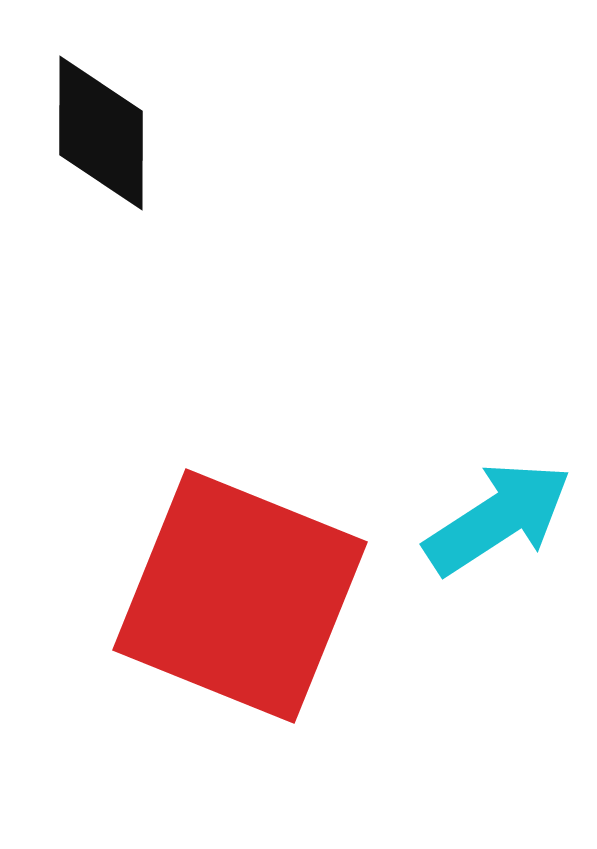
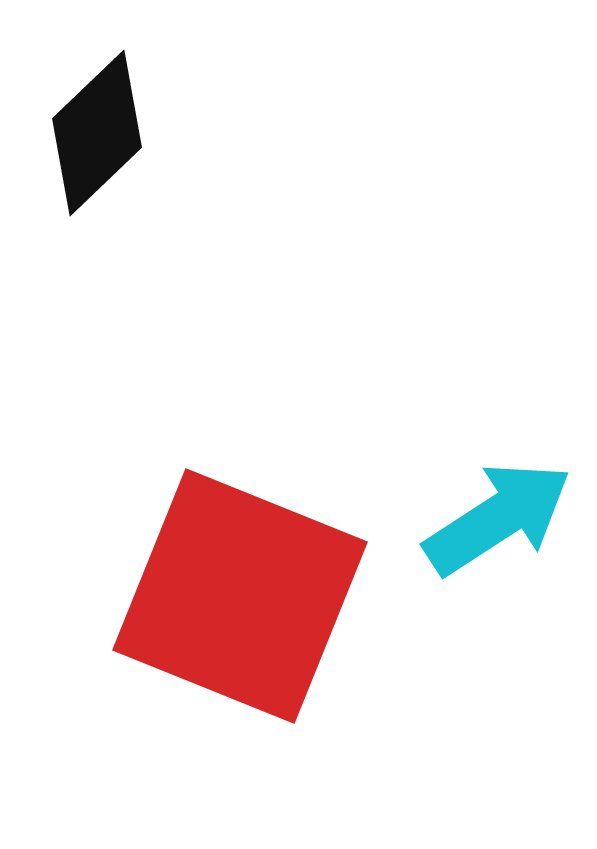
black diamond: moved 4 px left; rotated 46 degrees clockwise
